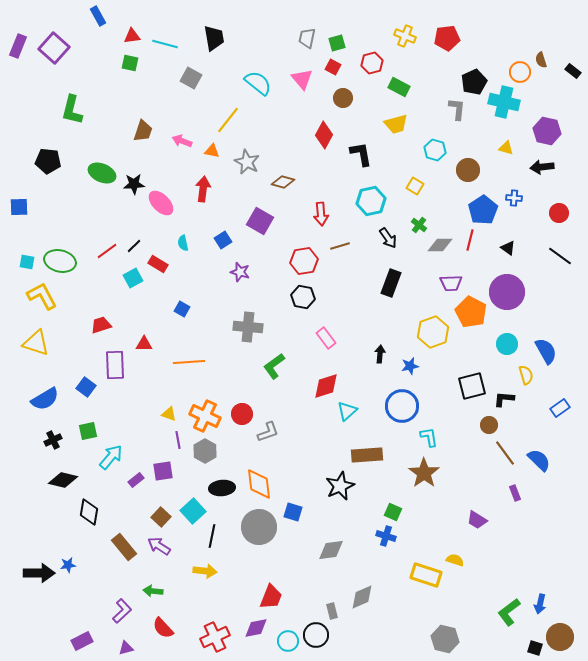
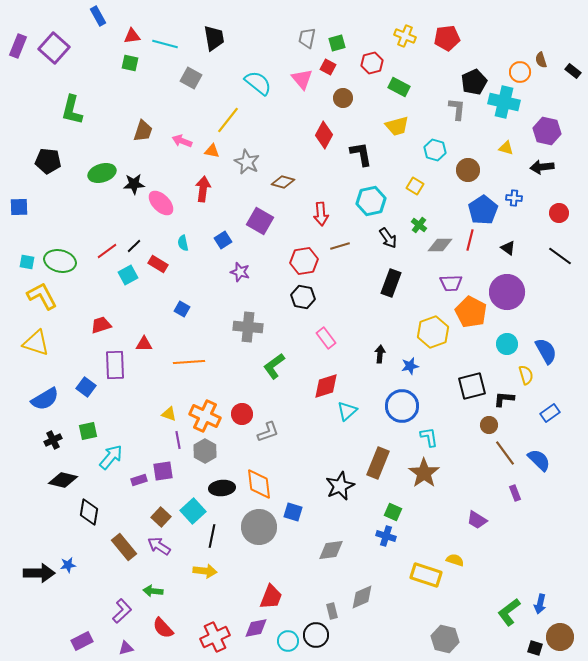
red square at (333, 67): moved 5 px left
yellow trapezoid at (396, 124): moved 1 px right, 2 px down
green ellipse at (102, 173): rotated 40 degrees counterclockwise
cyan square at (133, 278): moved 5 px left, 3 px up
blue rectangle at (560, 408): moved 10 px left, 5 px down
brown rectangle at (367, 455): moved 11 px right, 8 px down; rotated 64 degrees counterclockwise
purple rectangle at (136, 480): moved 3 px right; rotated 21 degrees clockwise
